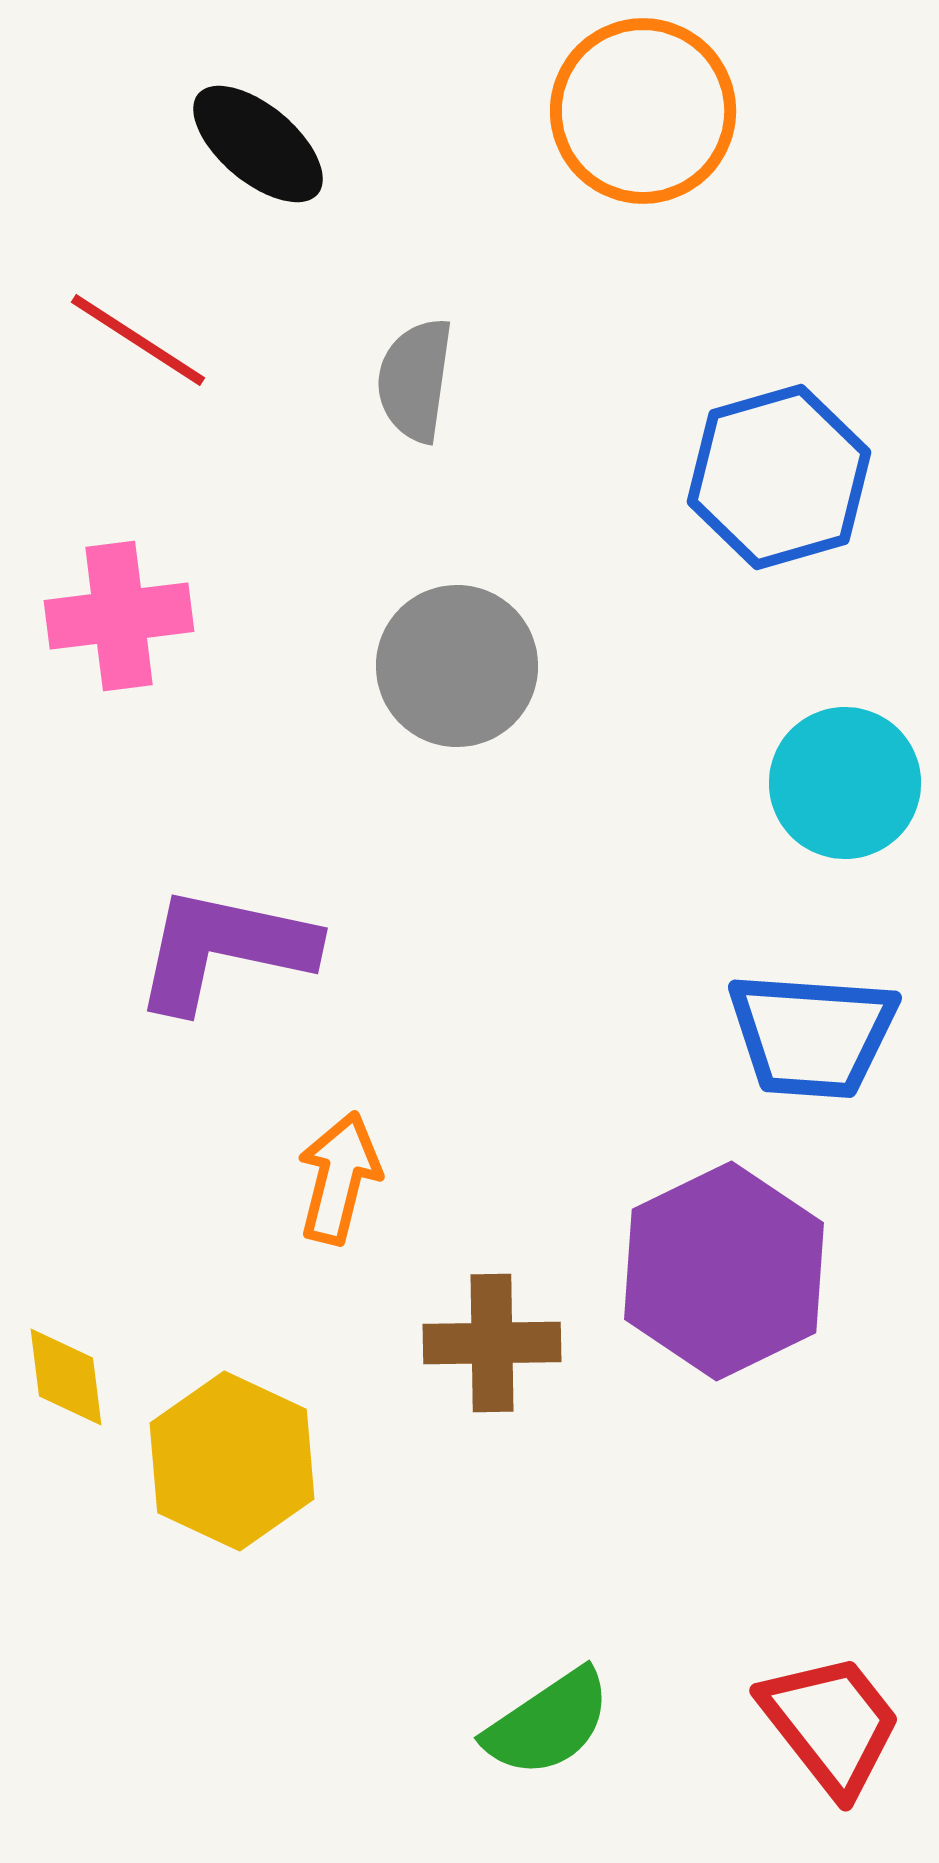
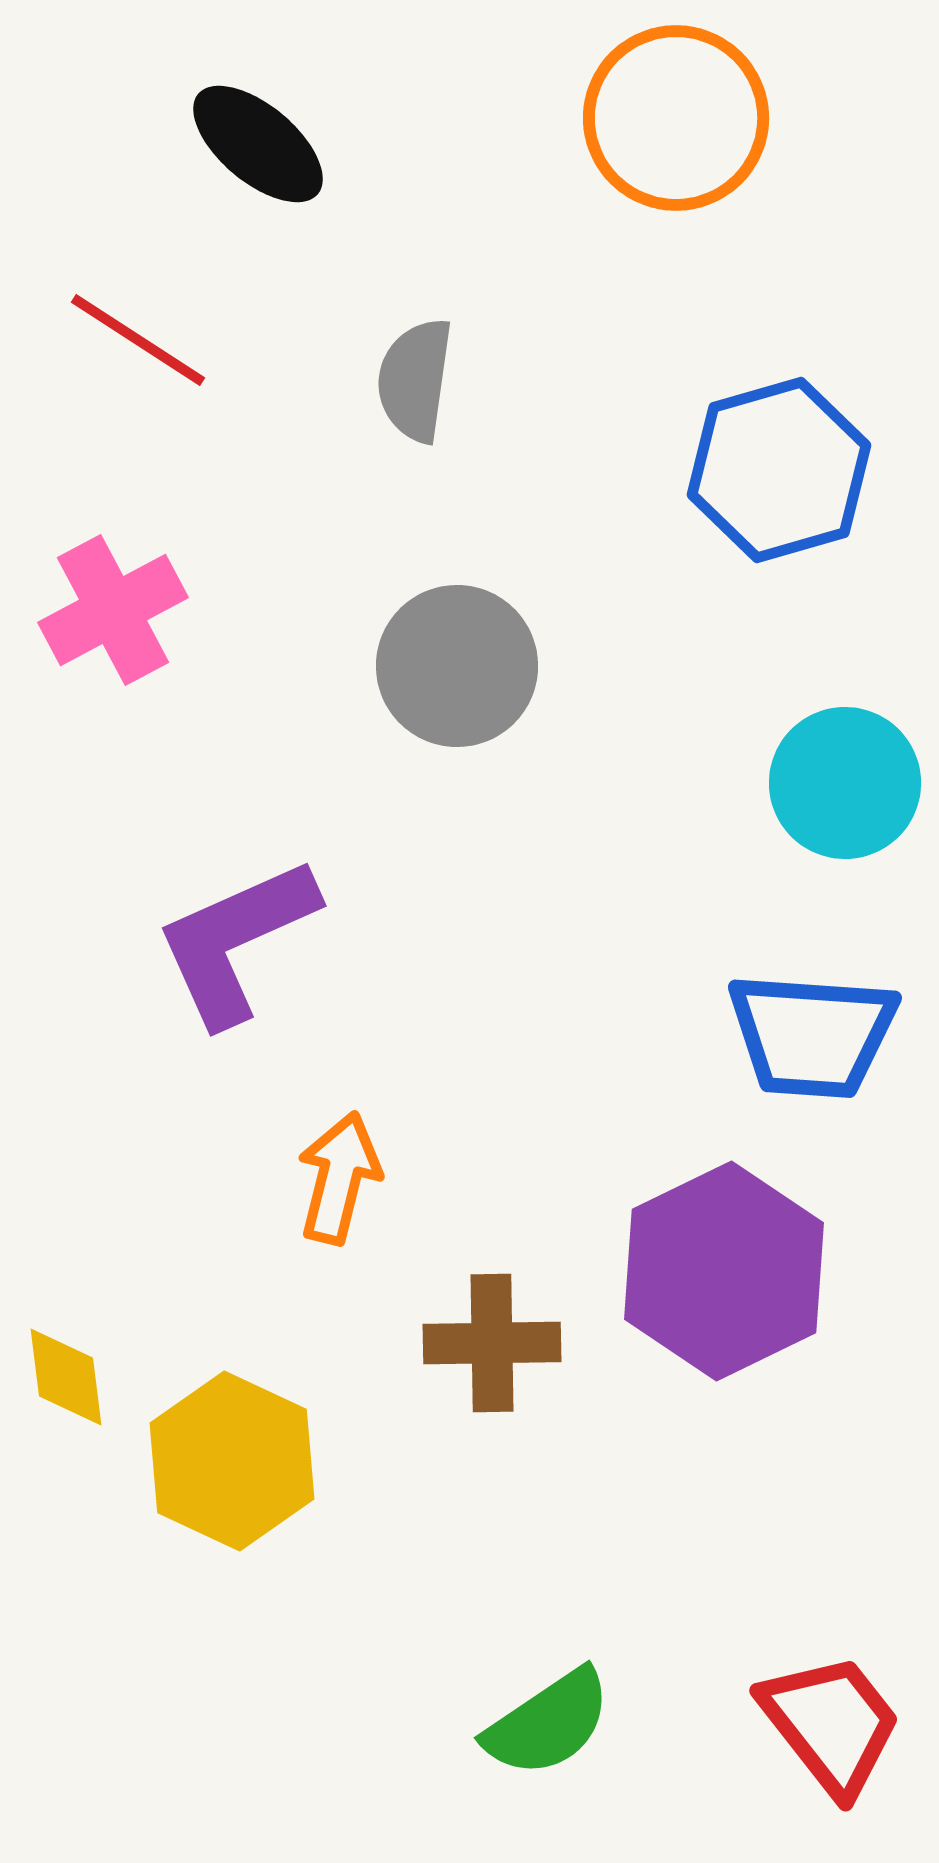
orange circle: moved 33 px right, 7 px down
blue hexagon: moved 7 px up
pink cross: moved 6 px left, 6 px up; rotated 21 degrees counterclockwise
purple L-shape: moved 12 px right, 8 px up; rotated 36 degrees counterclockwise
